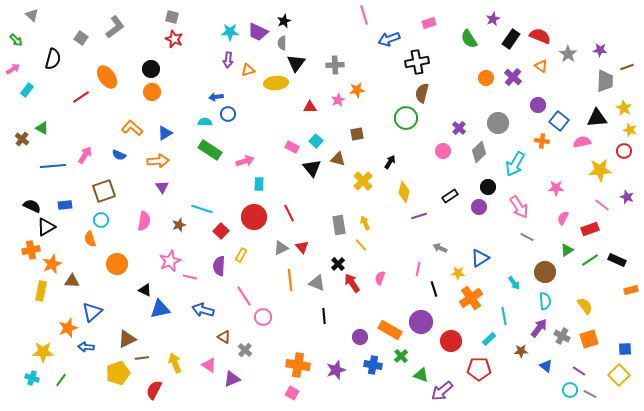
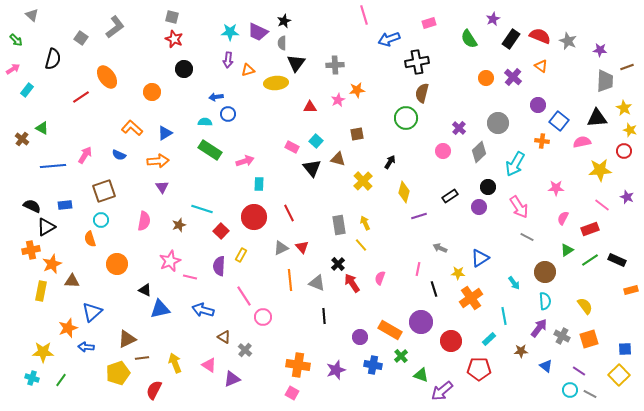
gray star at (568, 54): moved 13 px up; rotated 12 degrees counterclockwise
black circle at (151, 69): moved 33 px right
